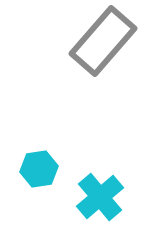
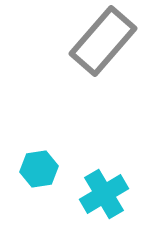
cyan cross: moved 4 px right, 3 px up; rotated 9 degrees clockwise
